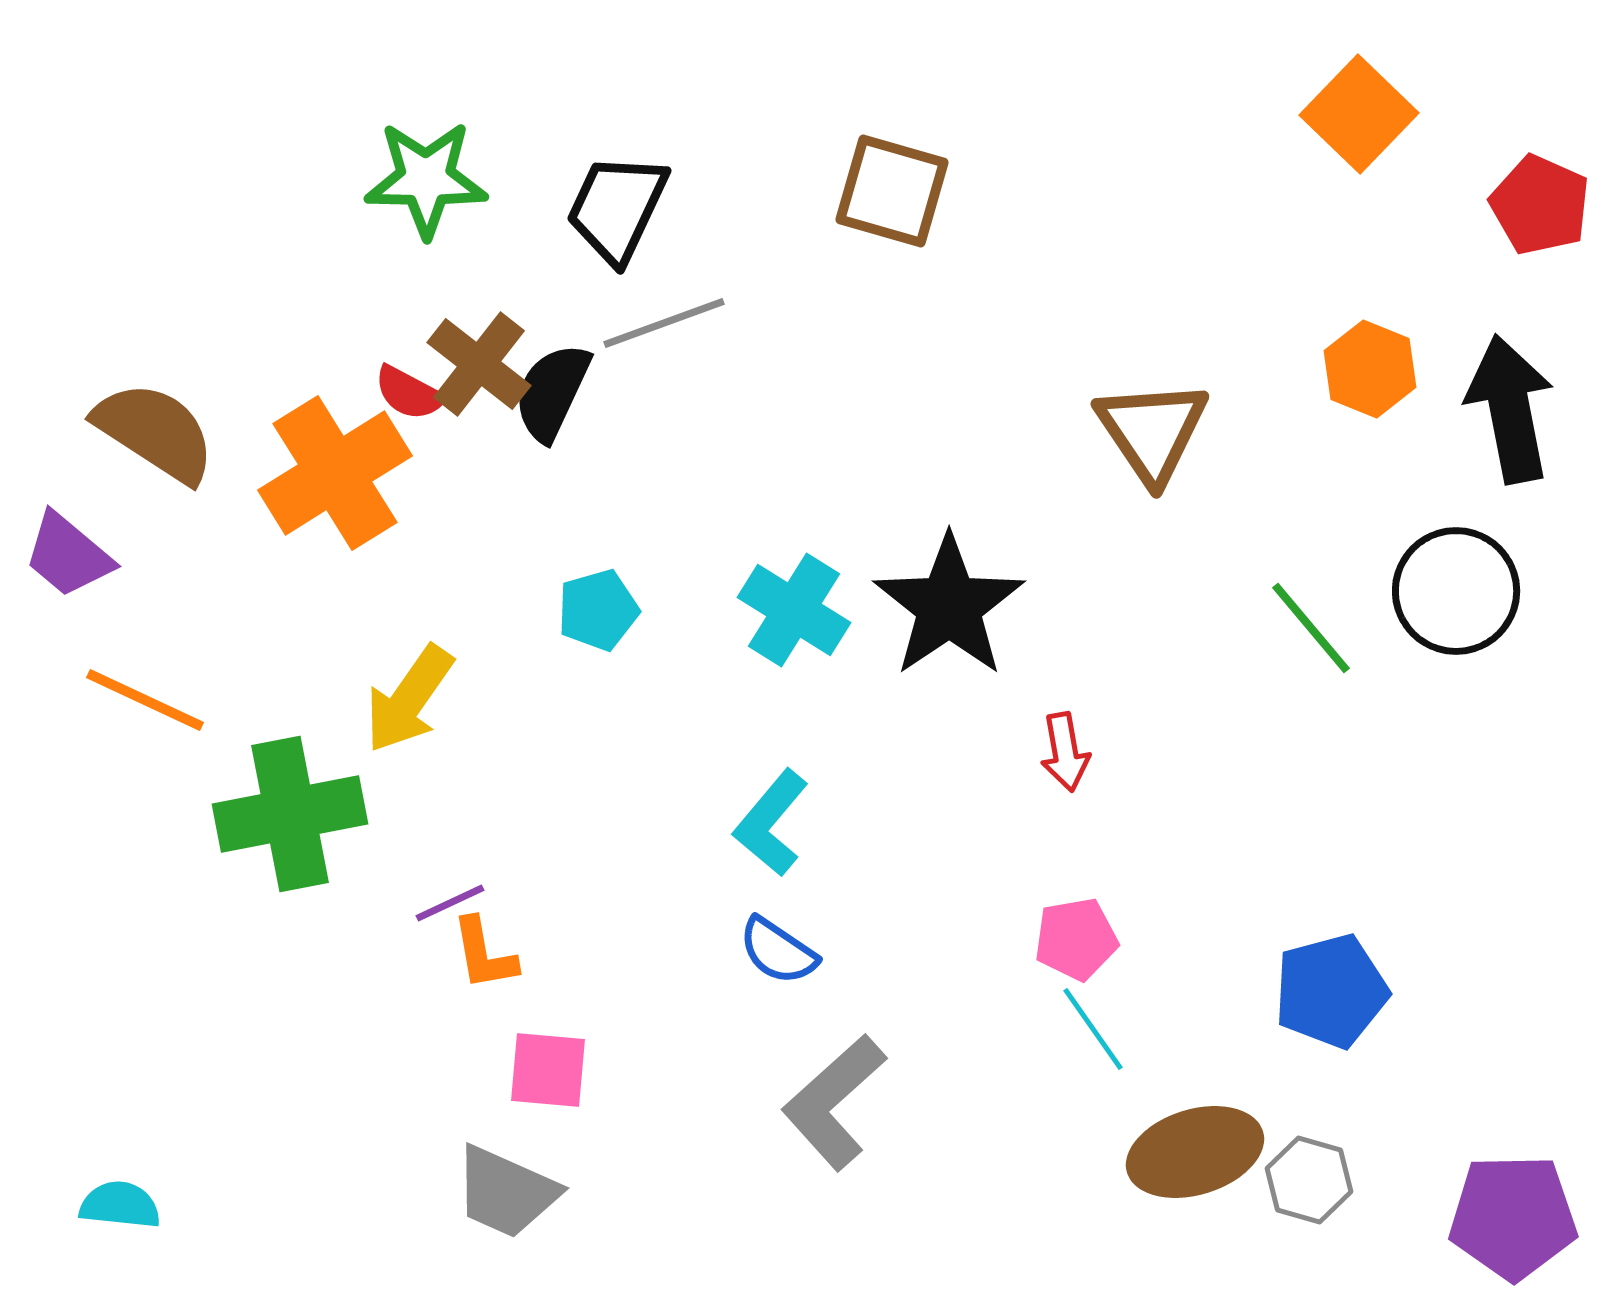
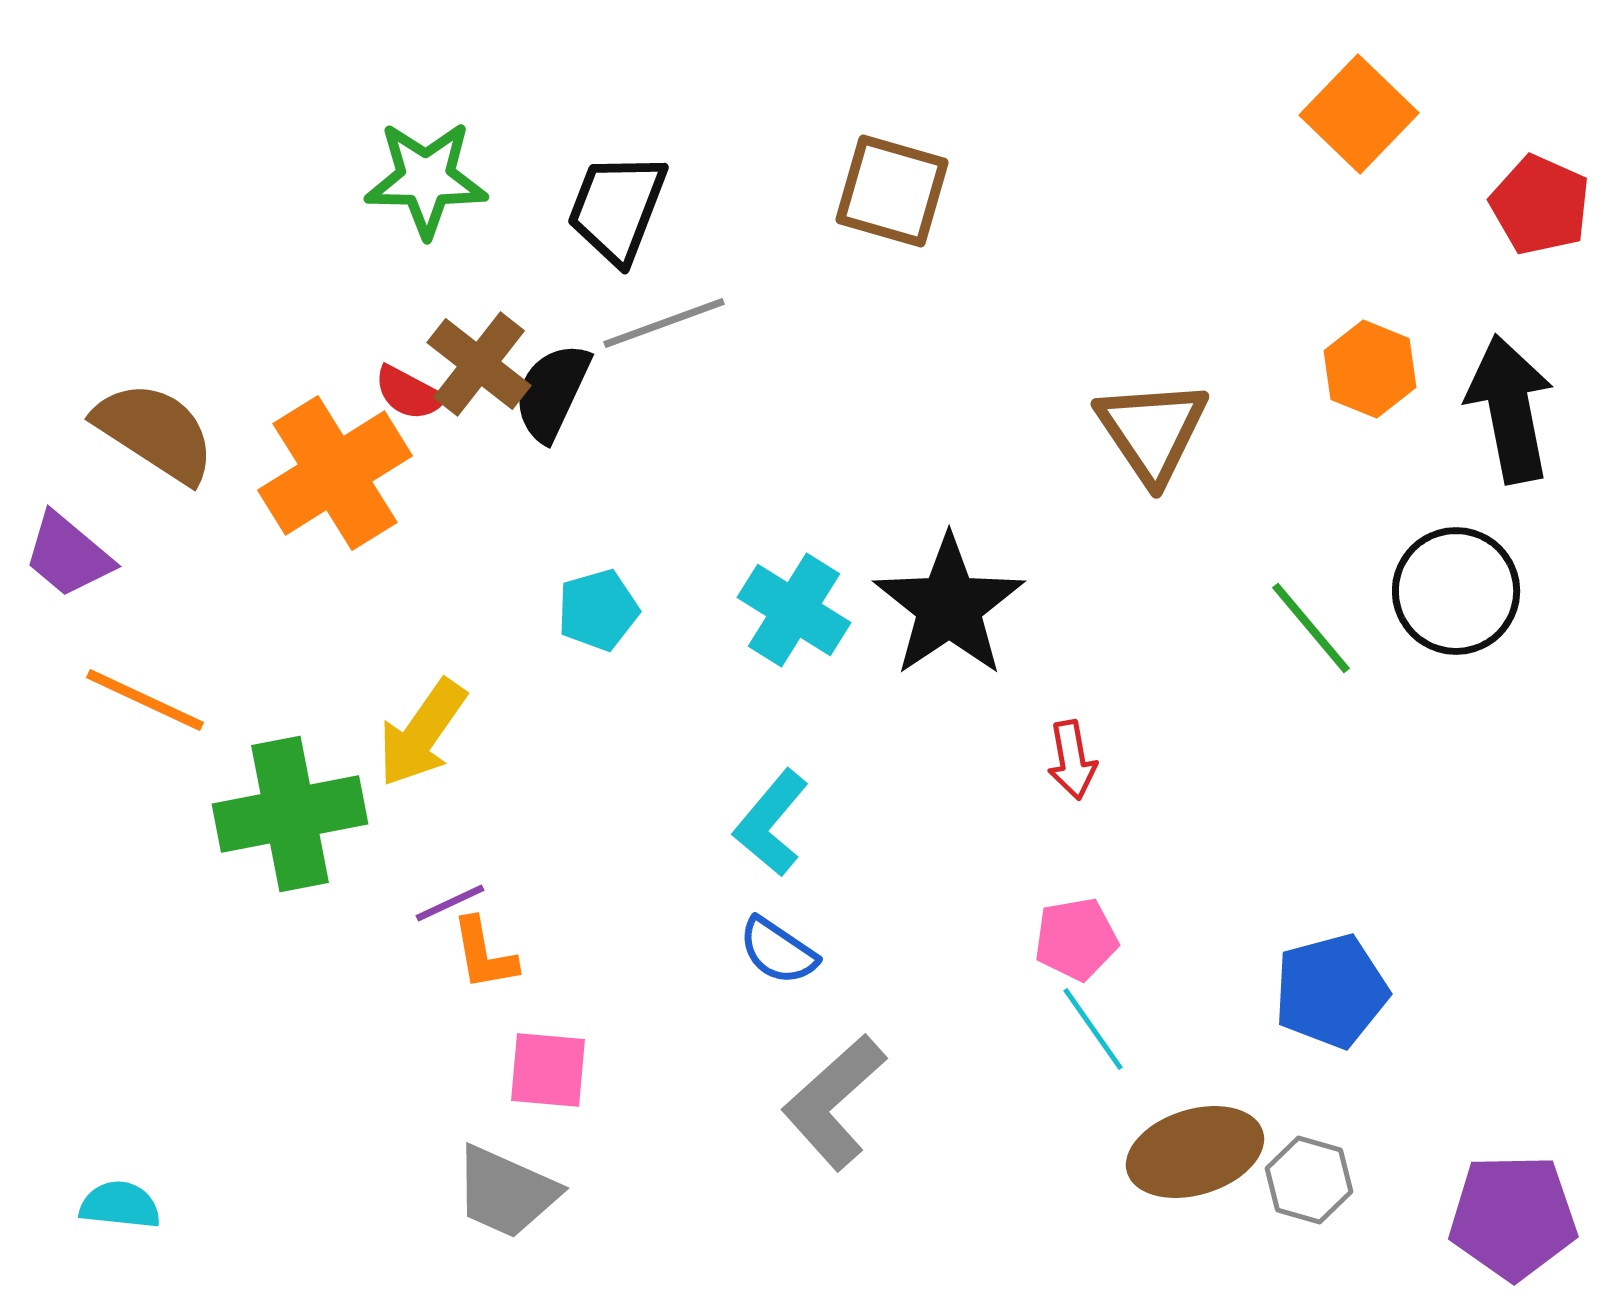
black trapezoid: rotated 4 degrees counterclockwise
yellow arrow: moved 13 px right, 34 px down
red arrow: moved 7 px right, 8 px down
